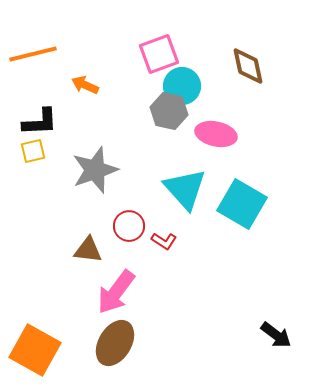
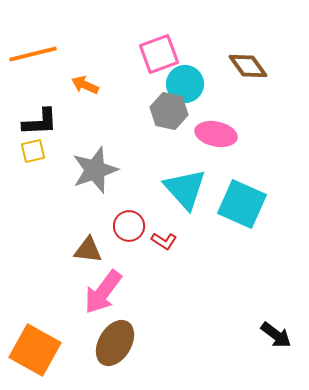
brown diamond: rotated 24 degrees counterclockwise
cyan circle: moved 3 px right, 2 px up
cyan square: rotated 6 degrees counterclockwise
pink arrow: moved 13 px left
